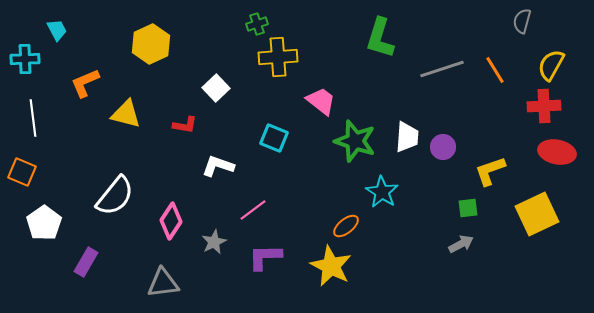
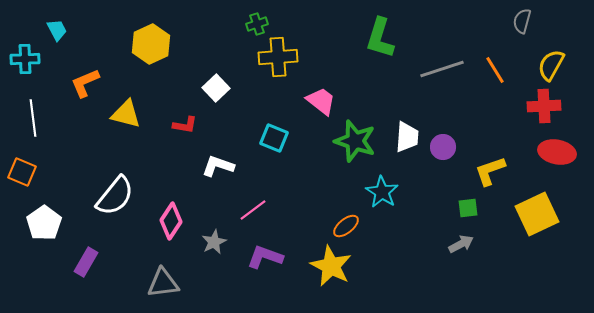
purple L-shape: rotated 21 degrees clockwise
